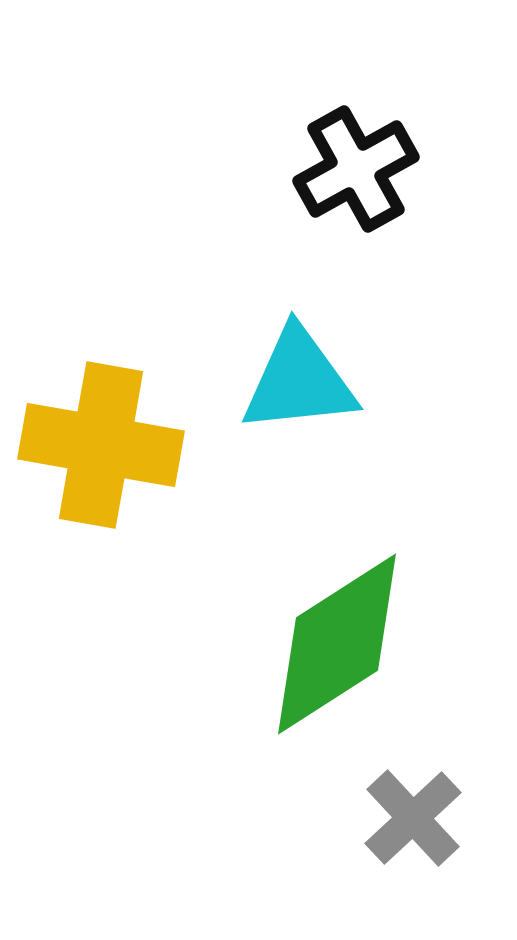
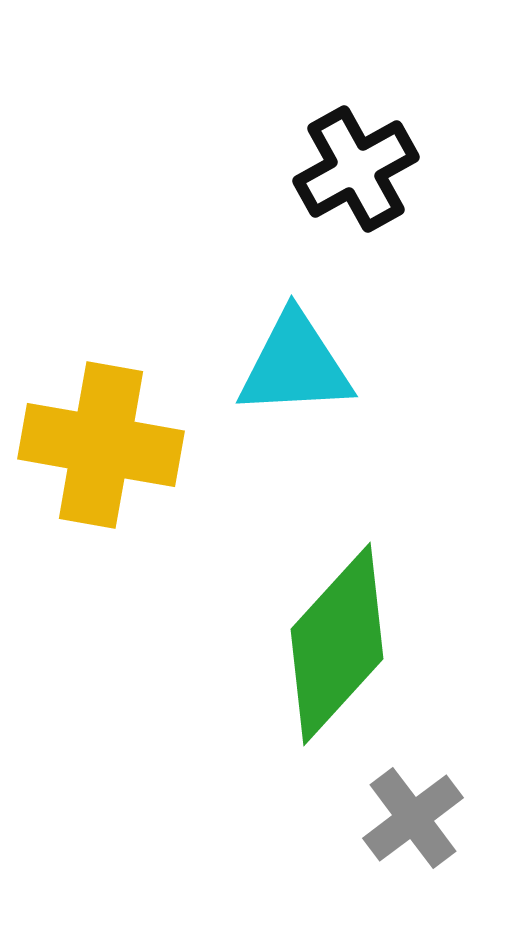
cyan triangle: moved 4 px left, 16 px up; rotated 3 degrees clockwise
green diamond: rotated 15 degrees counterclockwise
gray cross: rotated 6 degrees clockwise
